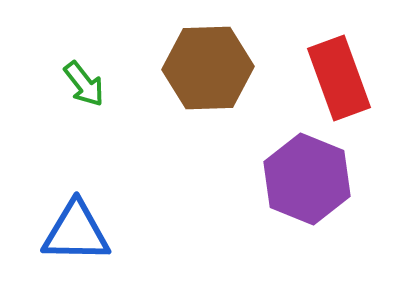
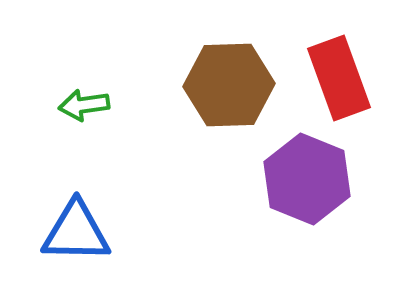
brown hexagon: moved 21 px right, 17 px down
green arrow: moved 21 px down; rotated 120 degrees clockwise
